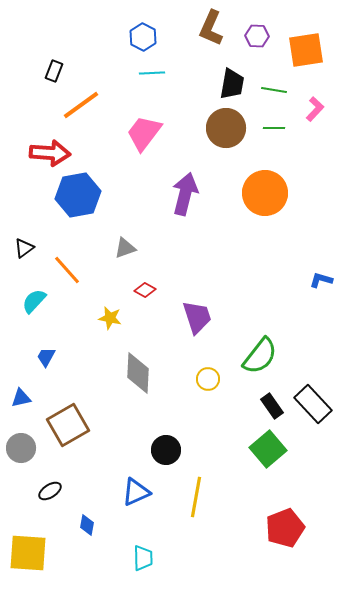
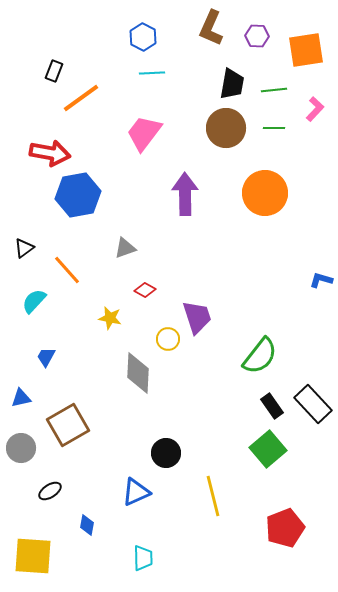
green line at (274, 90): rotated 15 degrees counterclockwise
orange line at (81, 105): moved 7 px up
red arrow at (50, 153): rotated 6 degrees clockwise
purple arrow at (185, 194): rotated 15 degrees counterclockwise
yellow circle at (208, 379): moved 40 px left, 40 px up
black circle at (166, 450): moved 3 px down
yellow line at (196, 497): moved 17 px right, 1 px up; rotated 24 degrees counterclockwise
yellow square at (28, 553): moved 5 px right, 3 px down
